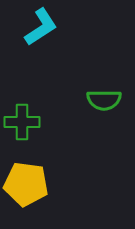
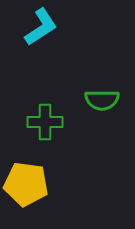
green semicircle: moved 2 px left
green cross: moved 23 px right
